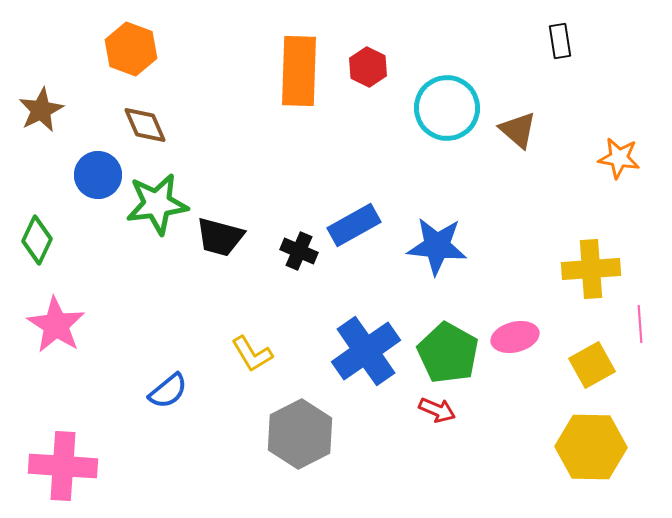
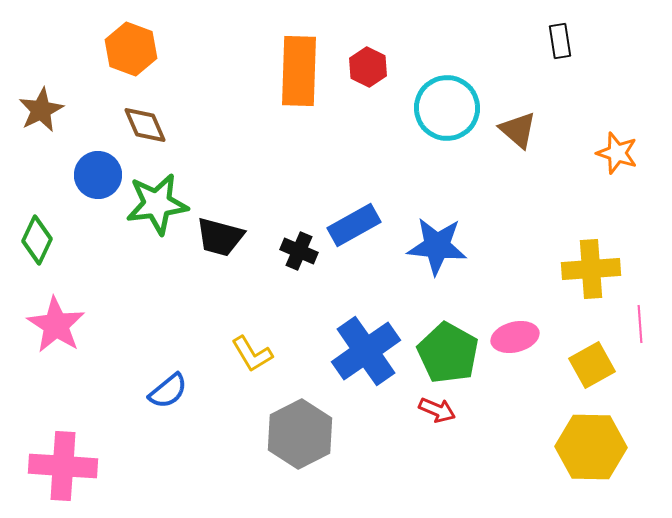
orange star: moved 2 px left, 5 px up; rotated 9 degrees clockwise
